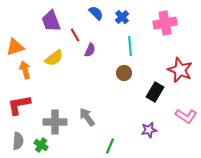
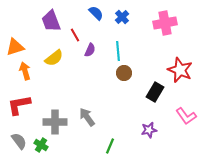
cyan line: moved 12 px left, 5 px down
orange arrow: moved 1 px down
pink L-shape: rotated 20 degrees clockwise
gray semicircle: moved 1 px right; rotated 42 degrees counterclockwise
